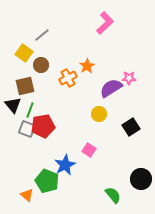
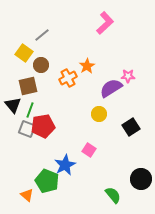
pink star: moved 1 px left, 2 px up
brown square: moved 3 px right
